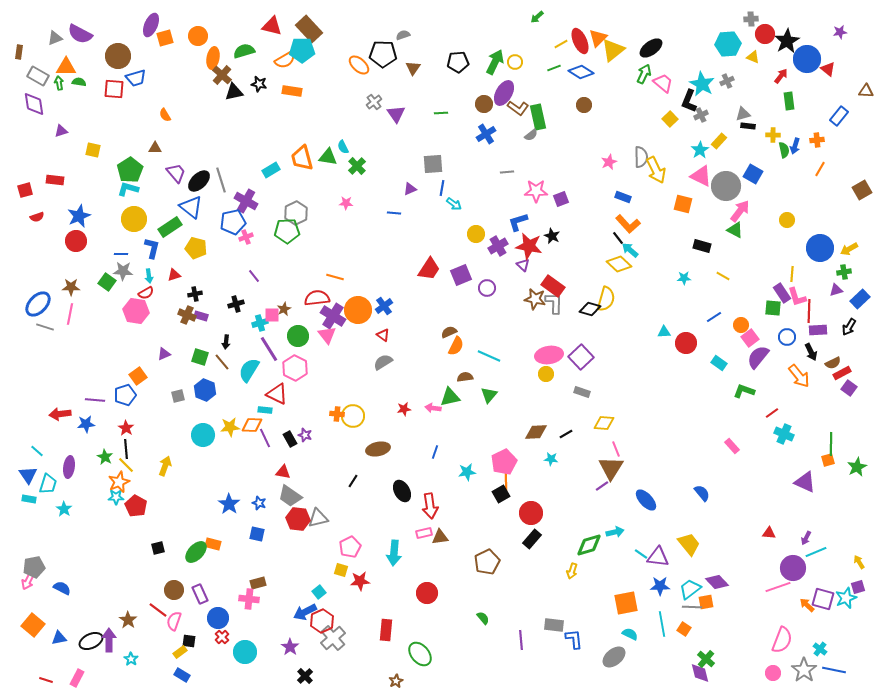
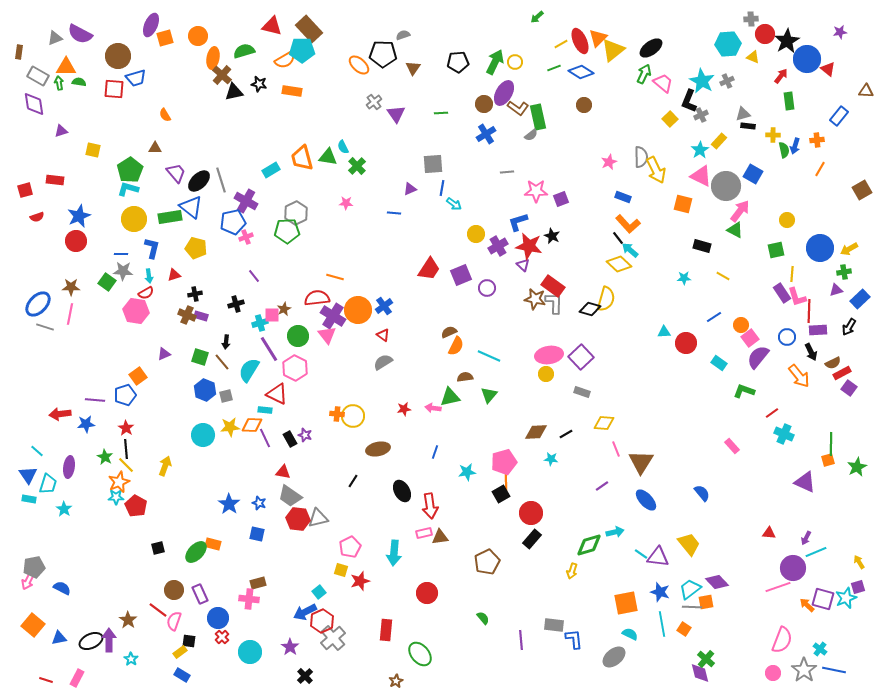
cyan star at (702, 84): moved 3 px up
green rectangle at (170, 227): moved 10 px up; rotated 25 degrees clockwise
green square at (773, 308): moved 3 px right, 58 px up; rotated 18 degrees counterclockwise
gray square at (178, 396): moved 48 px right
pink pentagon at (504, 462): rotated 10 degrees clockwise
brown triangle at (611, 468): moved 30 px right, 6 px up
red star at (360, 581): rotated 12 degrees counterclockwise
blue star at (660, 586): moved 6 px down; rotated 18 degrees clockwise
cyan circle at (245, 652): moved 5 px right
